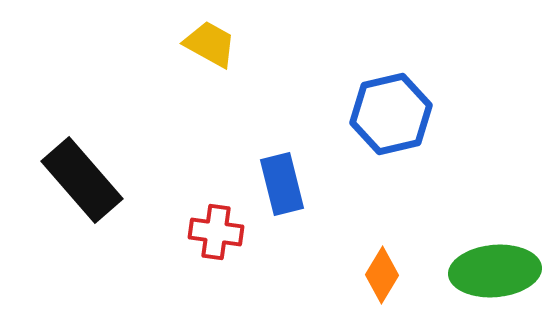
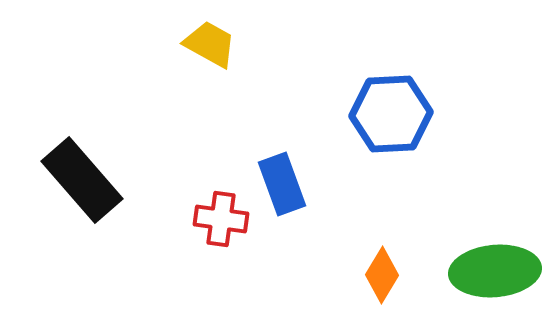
blue hexagon: rotated 10 degrees clockwise
blue rectangle: rotated 6 degrees counterclockwise
red cross: moved 5 px right, 13 px up
